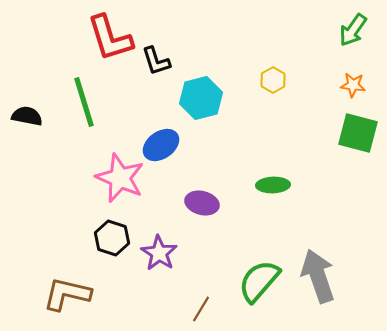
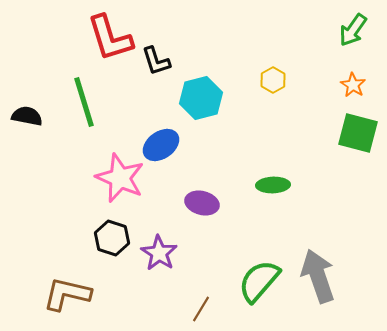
orange star: rotated 25 degrees clockwise
